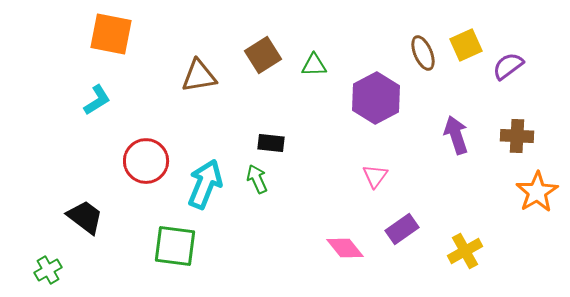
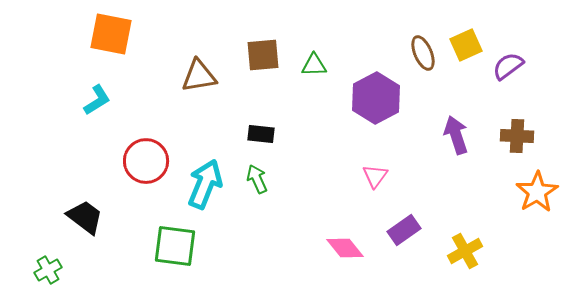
brown square: rotated 27 degrees clockwise
black rectangle: moved 10 px left, 9 px up
purple rectangle: moved 2 px right, 1 px down
